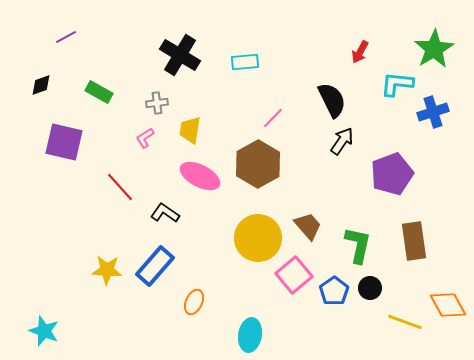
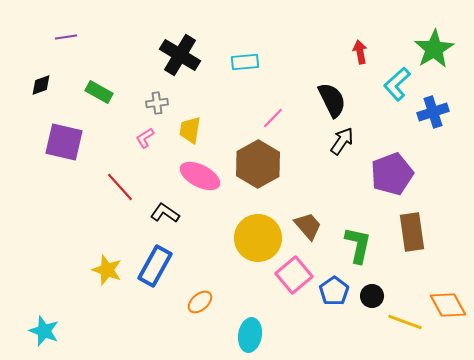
purple line: rotated 20 degrees clockwise
red arrow: rotated 140 degrees clockwise
cyan L-shape: rotated 48 degrees counterclockwise
brown rectangle: moved 2 px left, 9 px up
blue rectangle: rotated 12 degrees counterclockwise
yellow star: rotated 16 degrees clockwise
black circle: moved 2 px right, 8 px down
orange ellipse: moved 6 px right; rotated 25 degrees clockwise
